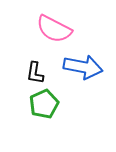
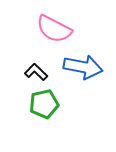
black L-shape: moved 1 px right, 1 px up; rotated 125 degrees clockwise
green pentagon: rotated 12 degrees clockwise
